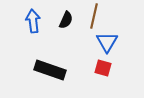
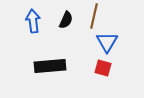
black rectangle: moved 4 px up; rotated 24 degrees counterclockwise
